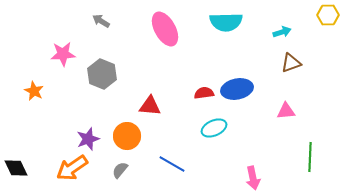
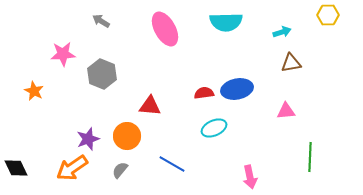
brown triangle: rotated 10 degrees clockwise
pink arrow: moved 3 px left, 1 px up
